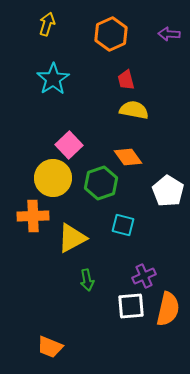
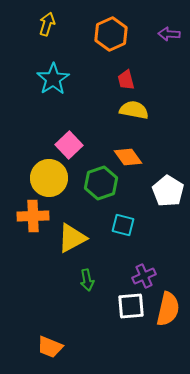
yellow circle: moved 4 px left
